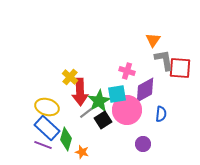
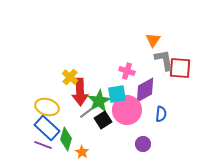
orange star: rotated 16 degrees clockwise
